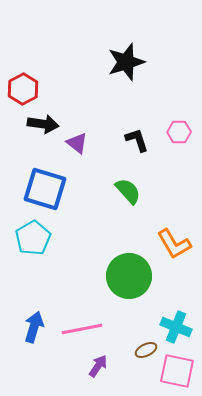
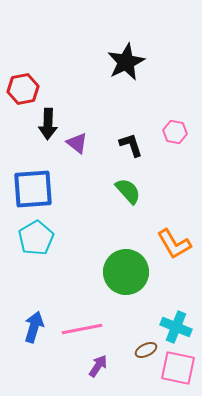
black star: rotated 9 degrees counterclockwise
red hexagon: rotated 16 degrees clockwise
black arrow: moved 5 px right; rotated 84 degrees clockwise
pink hexagon: moved 4 px left; rotated 10 degrees clockwise
black L-shape: moved 6 px left, 5 px down
blue square: moved 12 px left; rotated 21 degrees counterclockwise
cyan pentagon: moved 3 px right
green circle: moved 3 px left, 4 px up
pink square: moved 1 px right, 3 px up
